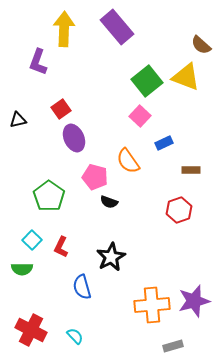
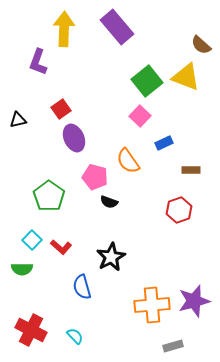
red L-shape: rotated 75 degrees counterclockwise
